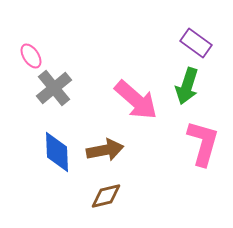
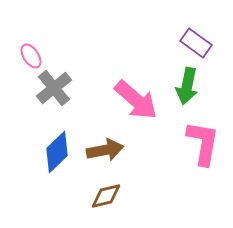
green arrow: rotated 6 degrees counterclockwise
pink L-shape: rotated 6 degrees counterclockwise
blue diamond: rotated 48 degrees clockwise
